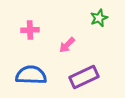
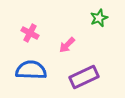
pink cross: moved 3 px down; rotated 30 degrees clockwise
blue semicircle: moved 5 px up
